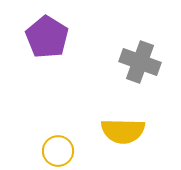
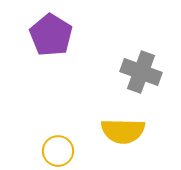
purple pentagon: moved 4 px right, 2 px up
gray cross: moved 1 px right, 10 px down
